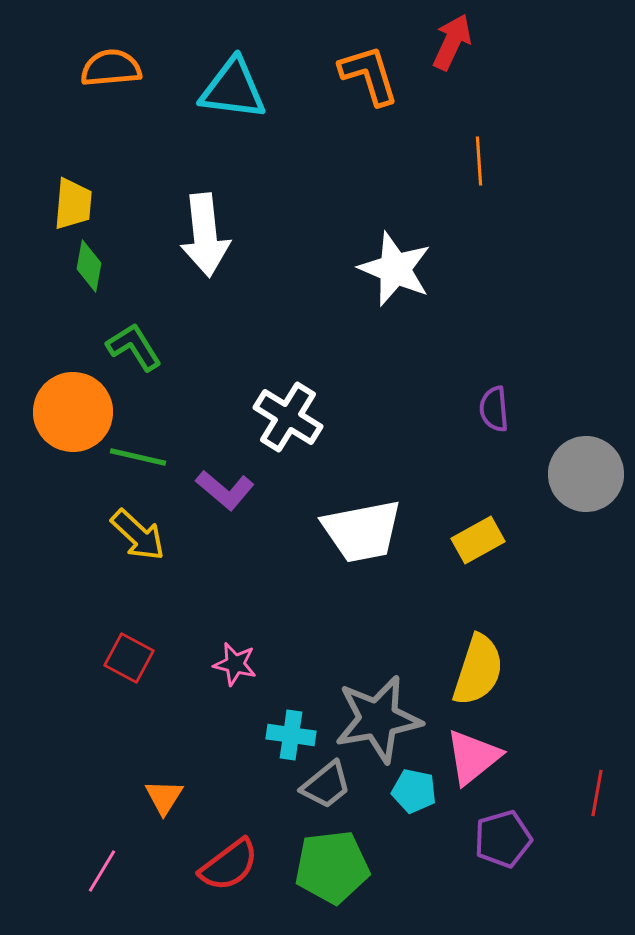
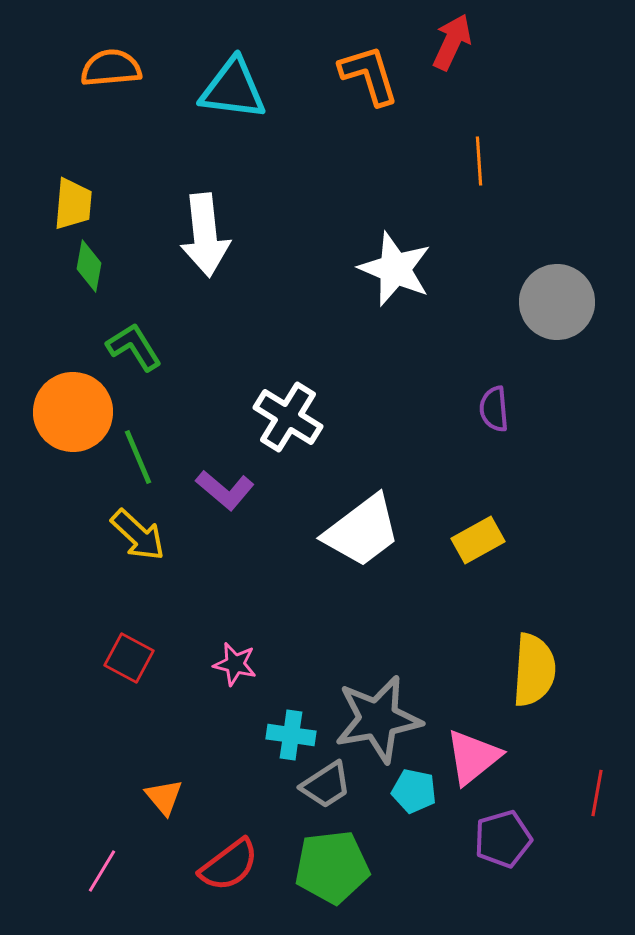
green line: rotated 54 degrees clockwise
gray circle: moved 29 px left, 172 px up
white trapezoid: rotated 26 degrees counterclockwise
yellow semicircle: moved 56 px right; rotated 14 degrees counterclockwise
gray trapezoid: rotated 6 degrees clockwise
orange triangle: rotated 12 degrees counterclockwise
